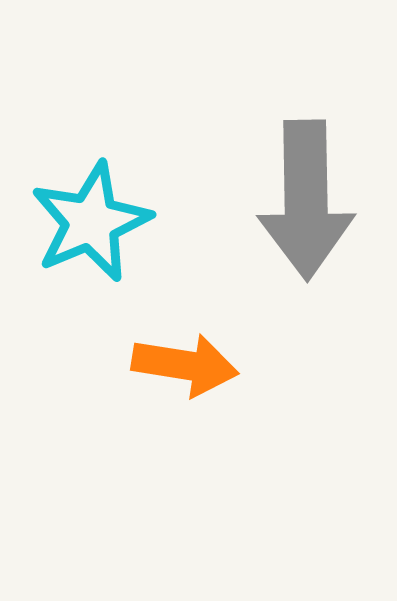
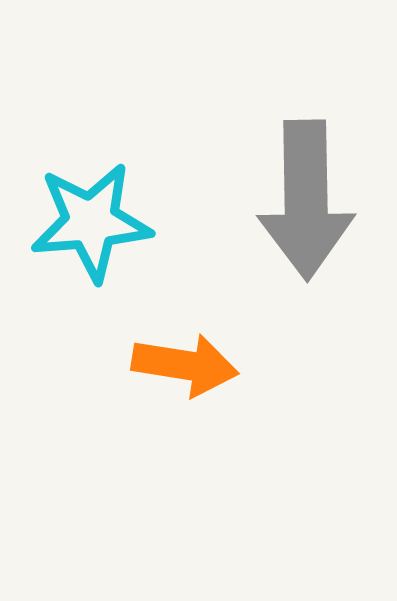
cyan star: rotated 18 degrees clockwise
